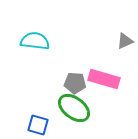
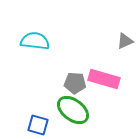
green ellipse: moved 1 px left, 2 px down
